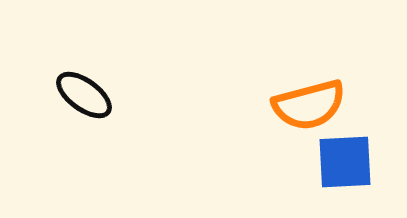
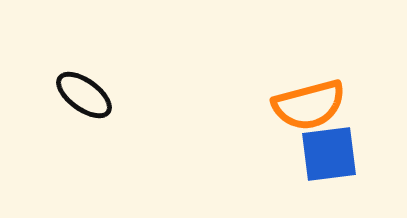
blue square: moved 16 px left, 8 px up; rotated 4 degrees counterclockwise
